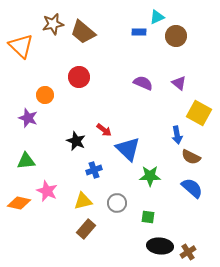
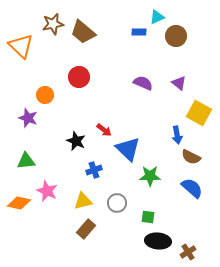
black ellipse: moved 2 px left, 5 px up
